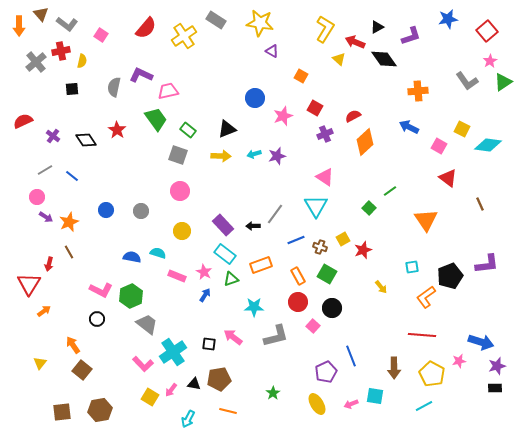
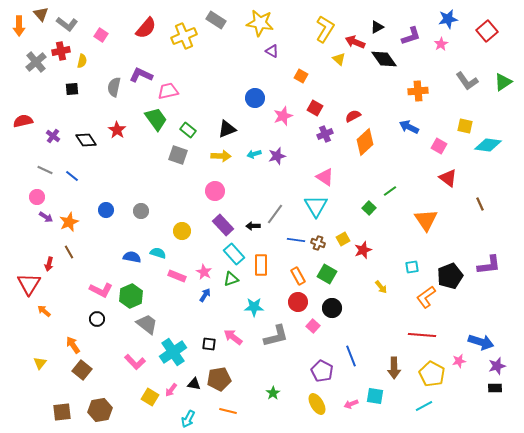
yellow cross at (184, 36): rotated 10 degrees clockwise
pink star at (490, 61): moved 49 px left, 17 px up
red semicircle at (23, 121): rotated 12 degrees clockwise
yellow square at (462, 129): moved 3 px right, 3 px up; rotated 14 degrees counterclockwise
gray line at (45, 170): rotated 56 degrees clockwise
pink circle at (180, 191): moved 35 px right
blue line at (296, 240): rotated 30 degrees clockwise
brown cross at (320, 247): moved 2 px left, 4 px up
cyan rectangle at (225, 254): moved 9 px right; rotated 10 degrees clockwise
purple L-shape at (487, 264): moved 2 px right, 1 px down
orange rectangle at (261, 265): rotated 70 degrees counterclockwise
orange arrow at (44, 311): rotated 104 degrees counterclockwise
pink L-shape at (143, 364): moved 8 px left, 2 px up
purple pentagon at (326, 372): moved 4 px left, 1 px up; rotated 20 degrees counterclockwise
